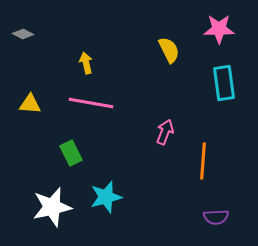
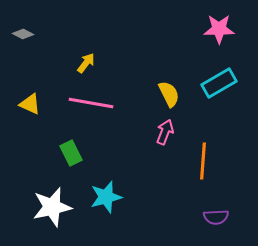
yellow semicircle: moved 44 px down
yellow arrow: rotated 50 degrees clockwise
cyan rectangle: moved 5 px left; rotated 68 degrees clockwise
yellow triangle: rotated 20 degrees clockwise
